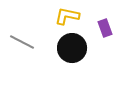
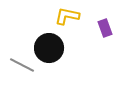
gray line: moved 23 px down
black circle: moved 23 px left
